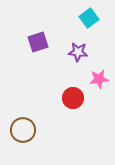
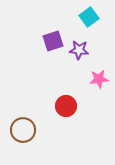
cyan square: moved 1 px up
purple square: moved 15 px right, 1 px up
purple star: moved 1 px right, 2 px up
red circle: moved 7 px left, 8 px down
